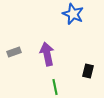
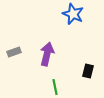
purple arrow: rotated 25 degrees clockwise
